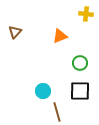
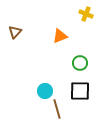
yellow cross: rotated 16 degrees clockwise
cyan circle: moved 2 px right
brown line: moved 3 px up
